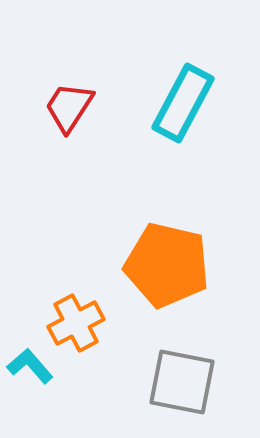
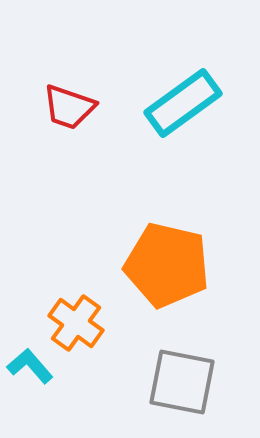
cyan rectangle: rotated 26 degrees clockwise
red trapezoid: rotated 104 degrees counterclockwise
orange cross: rotated 26 degrees counterclockwise
